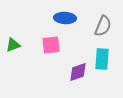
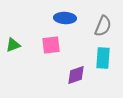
cyan rectangle: moved 1 px right, 1 px up
purple diamond: moved 2 px left, 3 px down
